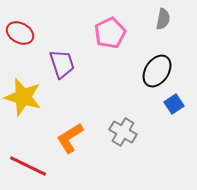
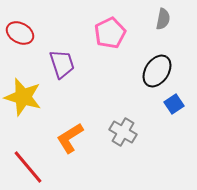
red line: moved 1 px down; rotated 24 degrees clockwise
